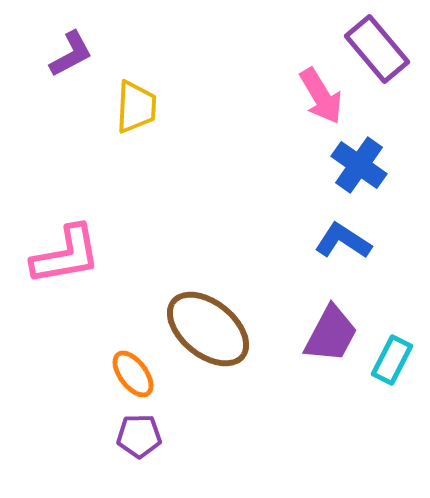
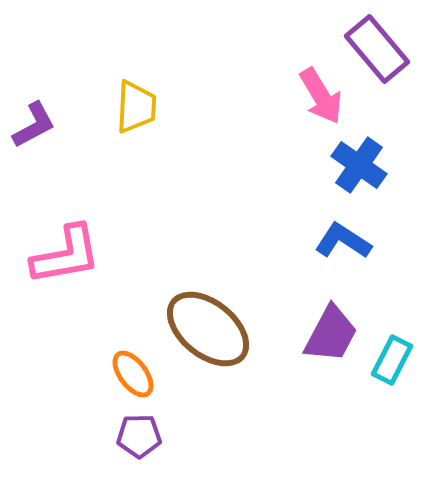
purple L-shape: moved 37 px left, 71 px down
